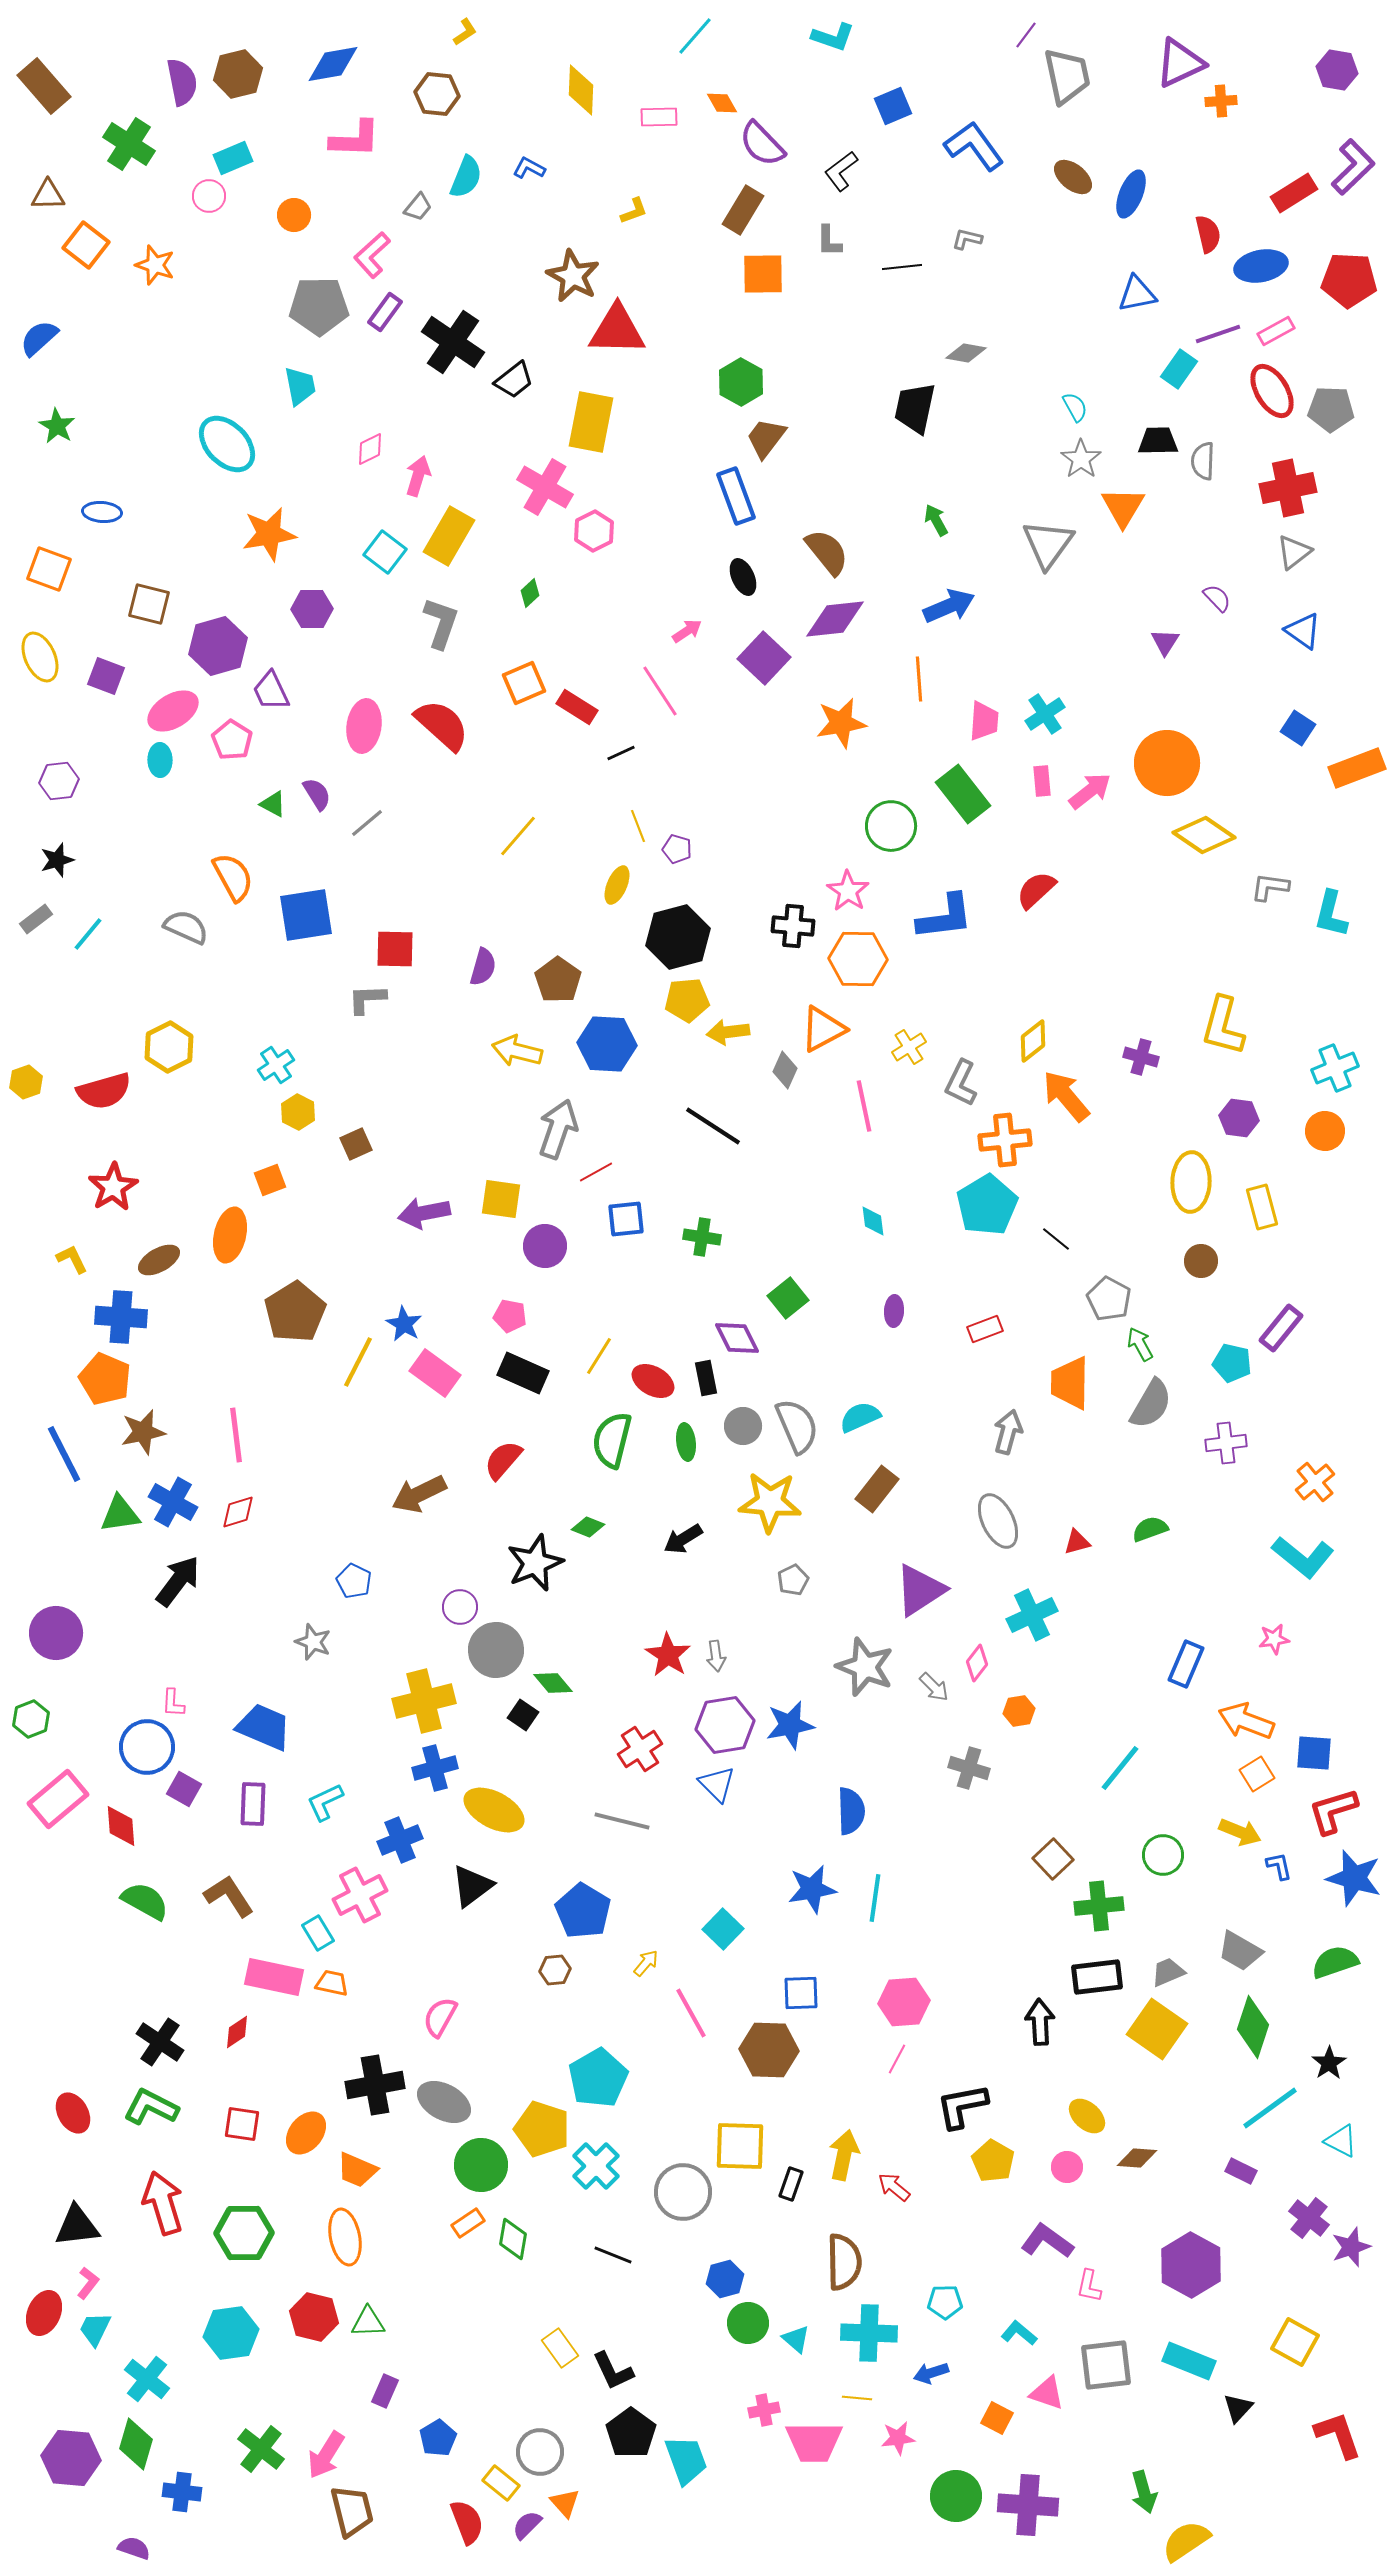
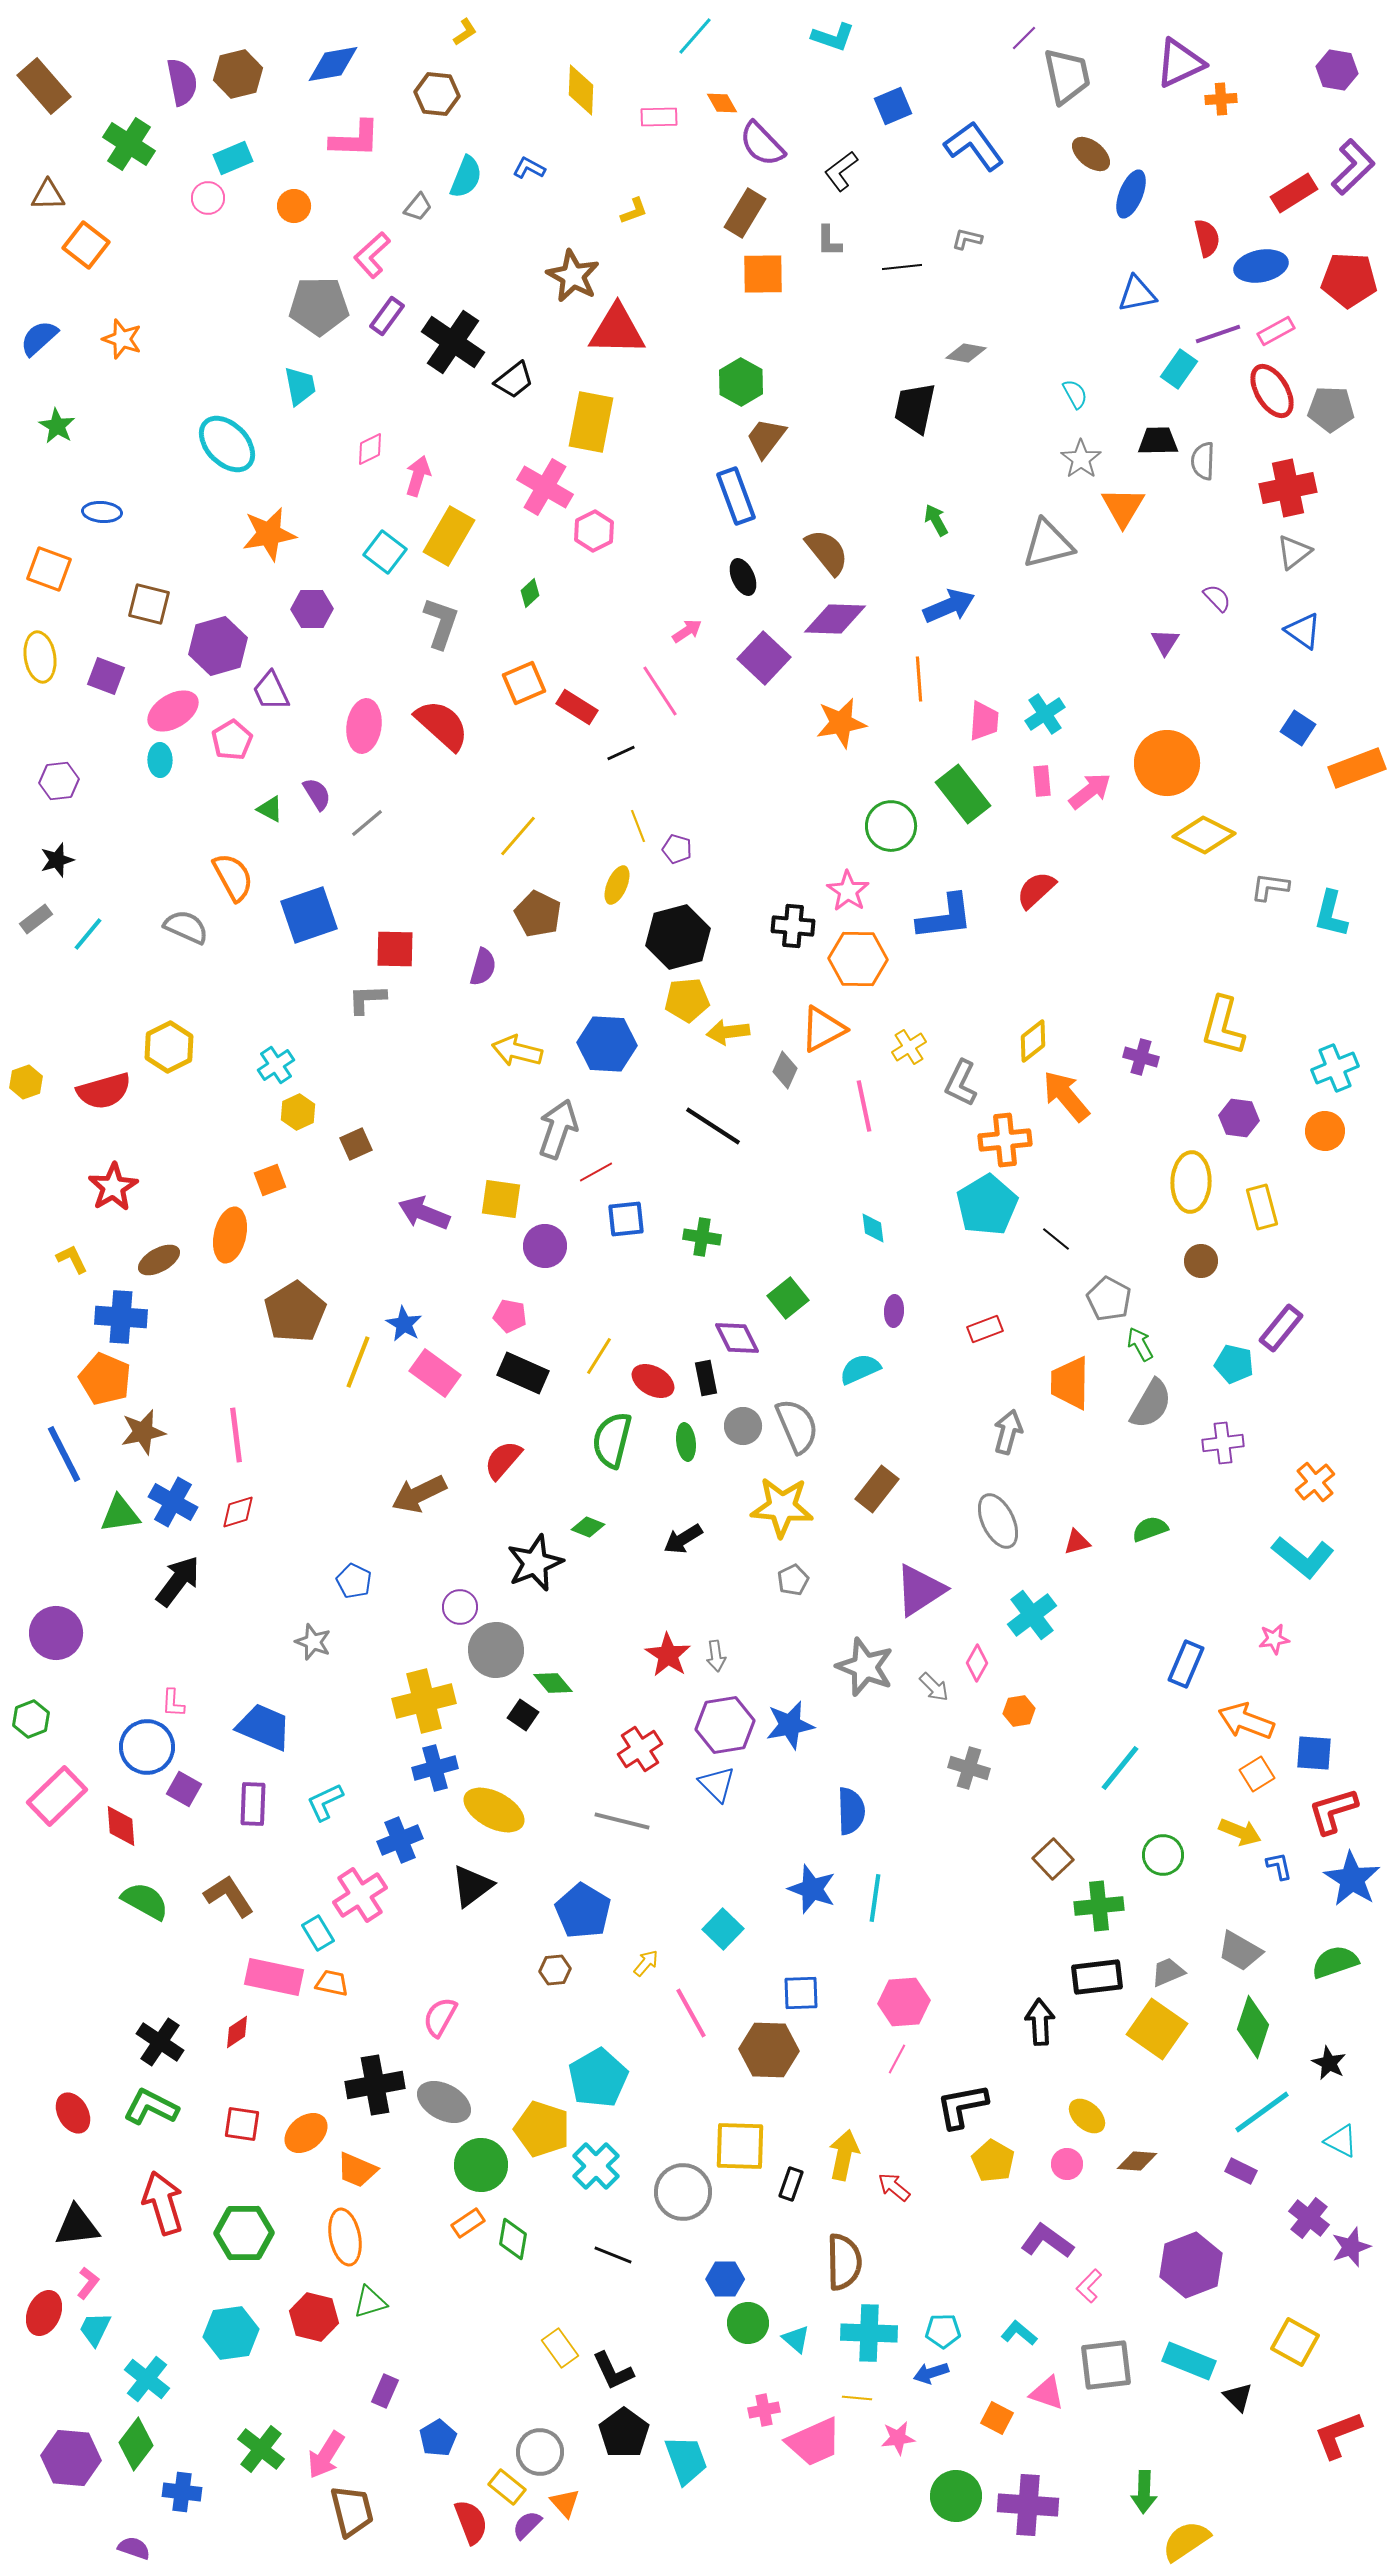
purple line at (1026, 35): moved 2 px left, 3 px down; rotated 8 degrees clockwise
orange cross at (1221, 101): moved 2 px up
brown ellipse at (1073, 177): moved 18 px right, 23 px up
pink circle at (209, 196): moved 1 px left, 2 px down
brown rectangle at (743, 210): moved 2 px right, 3 px down
orange circle at (294, 215): moved 9 px up
red semicircle at (1208, 234): moved 1 px left, 4 px down
orange star at (155, 265): moved 33 px left, 74 px down
purple rectangle at (385, 312): moved 2 px right, 4 px down
cyan semicircle at (1075, 407): moved 13 px up
gray triangle at (1048, 544): rotated 40 degrees clockwise
purple diamond at (835, 619): rotated 8 degrees clockwise
yellow ellipse at (40, 657): rotated 15 degrees clockwise
pink pentagon at (232, 740): rotated 9 degrees clockwise
green triangle at (273, 804): moved 3 px left, 5 px down
yellow diamond at (1204, 835): rotated 8 degrees counterclockwise
blue square at (306, 915): moved 3 px right; rotated 10 degrees counterclockwise
brown pentagon at (558, 980): moved 20 px left, 66 px up; rotated 9 degrees counterclockwise
yellow hexagon at (298, 1112): rotated 8 degrees clockwise
purple arrow at (424, 1213): rotated 33 degrees clockwise
cyan diamond at (873, 1221): moved 7 px down
yellow line at (358, 1362): rotated 6 degrees counterclockwise
cyan pentagon at (1232, 1363): moved 2 px right, 1 px down
cyan semicircle at (860, 1417): moved 48 px up
purple cross at (1226, 1443): moved 3 px left
yellow star at (770, 1502): moved 12 px right, 5 px down
cyan cross at (1032, 1615): rotated 12 degrees counterclockwise
pink diamond at (977, 1663): rotated 9 degrees counterclockwise
pink rectangle at (58, 1799): moved 1 px left, 3 px up; rotated 4 degrees counterclockwise
blue star at (1354, 1878): moved 2 px left, 1 px down; rotated 16 degrees clockwise
blue star at (812, 1889): rotated 30 degrees clockwise
pink cross at (360, 1895): rotated 6 degrees counterclockwise
black star at (1329, 2063): rotated 12 degrees counterclockwise
cyan line at (1270, 2108): moved 8 px left, 4 px down
orange ellipse at (306, 2133): rotated 12 degrees clockwise
brown diamond at (1137, 2158): moved 3 px down
pink circle at (1067, 2167): moved 3 px up
purple hexagon at (1191, 2265): rotated 10 degrees clockwise
blue hexagon at (725, 2279): rotated 15 degrees clockwise
pink L-shape at (1089, 2286): rotated 32 degrees clockwise
cyan pentagon at (945, 2302): moved 2 px left, 29 px down
green triangle at (368, 2322): moved 2 px right, 20 px up; rotated 15 degrees counterclockwise
black triangle at (1238, 2408): moved 11 px up; rotated 28 degrees counterclockwise
black pentagon at (631, 2433): moved 7 px left
red L-shape at (1338, 2435): rotated 92 degrees counterclockwise
pink trapezoid at (814, 2442): rotated 24 degrees counterclockwise
green diamond at (136, 2444): rotated 21 degrees clockwise
yellow rectangle at (501, 2483): moved 6 px right, 4 px down
green arrow at (1144, 2492): rotated 18 degrees clockwise
red semicircle at (467, 2522): moved 4 px right
